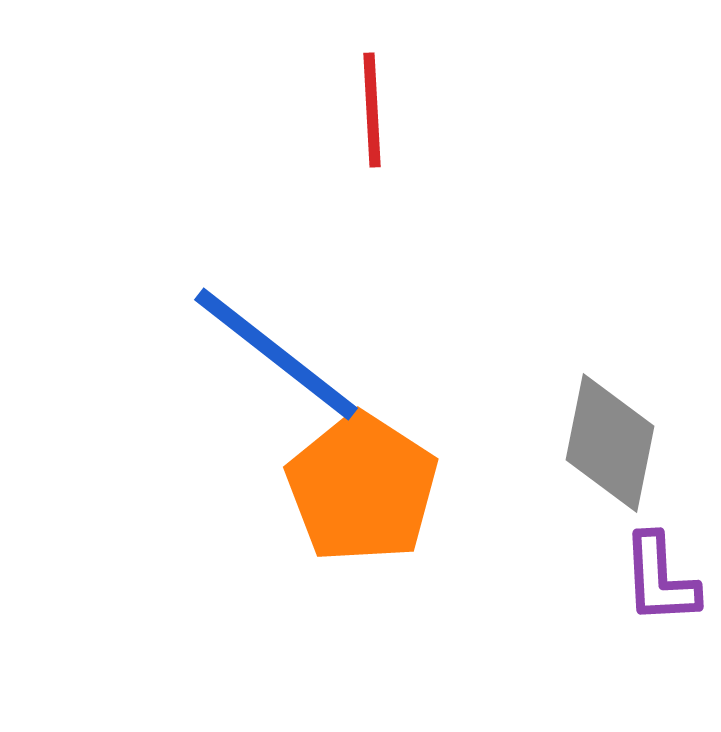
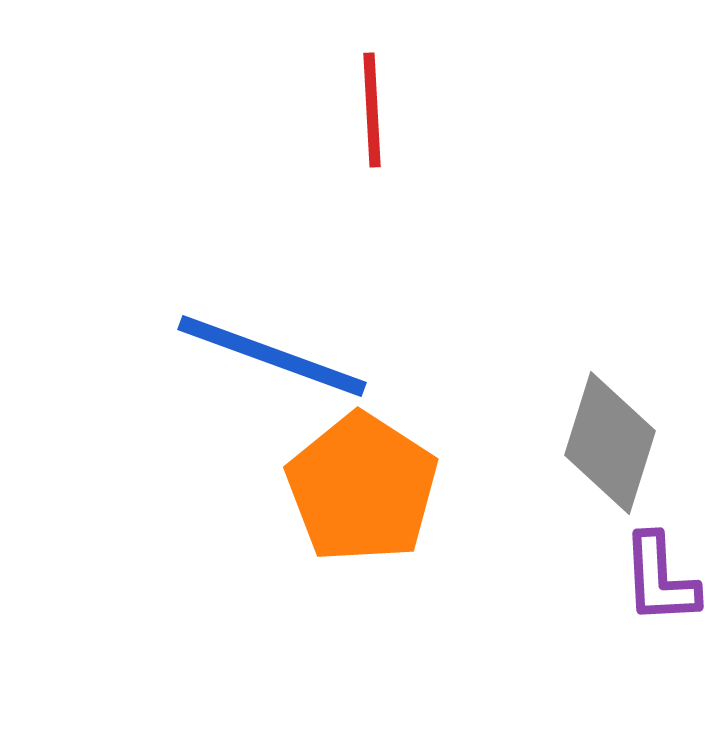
blue line: moved 4 px left, 2 px down; rotated 18 degrees counterclockwise
gray diamond: rotated 6 degrees clockwise
